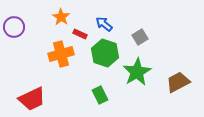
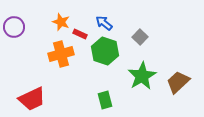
orange star: moved 5 px down; rotated 12 degrees counterclockwise
blue arrow: moved 1 px up
gray square: rotated 14 degrees counterclockwise
green hexagon: moved 2 px up
green star: moved 5 px right, 4 px down
brown trapezoid: rotated 15 degrees counterclockwise
green rectangle: moved 5 px right, 5 px down; rotated 12 degrees clockwise
